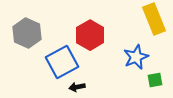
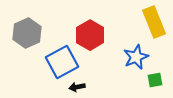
yellow rectangle: moved 3 px down
gray hexagon: rotated 12 degrees clockwise
